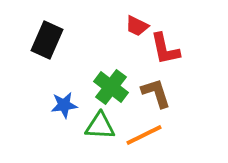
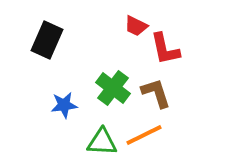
red trapezoid: moved 1 px left
green cross: moved 2 px right, 1 px down
green triangle: moved 2 px right, 16 px down
